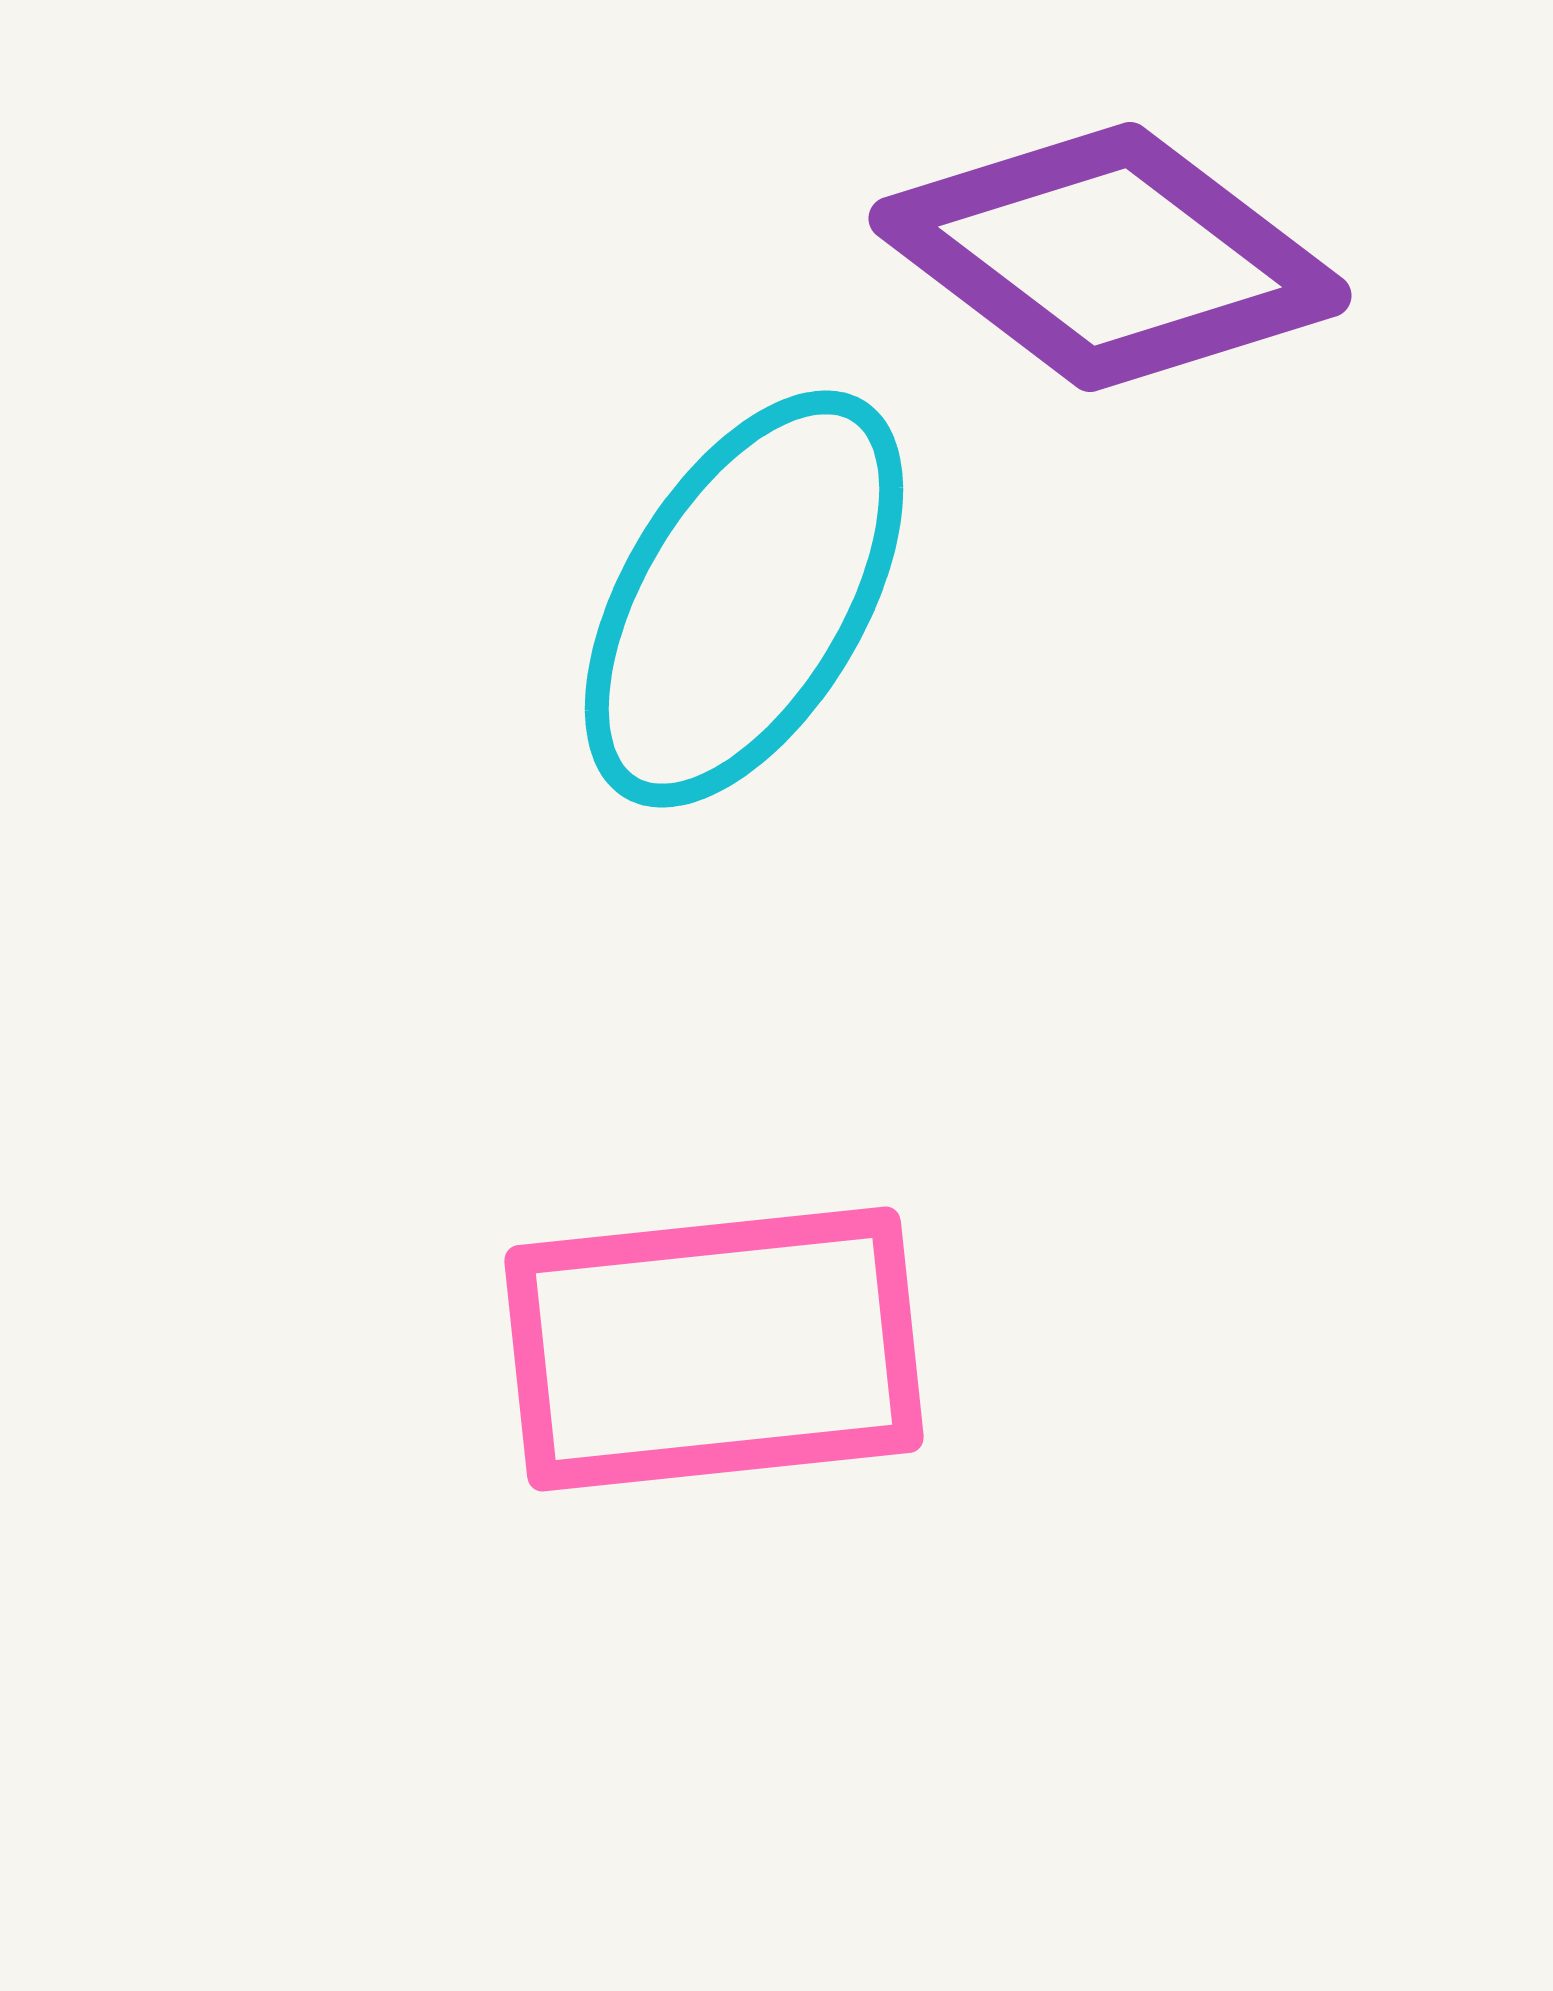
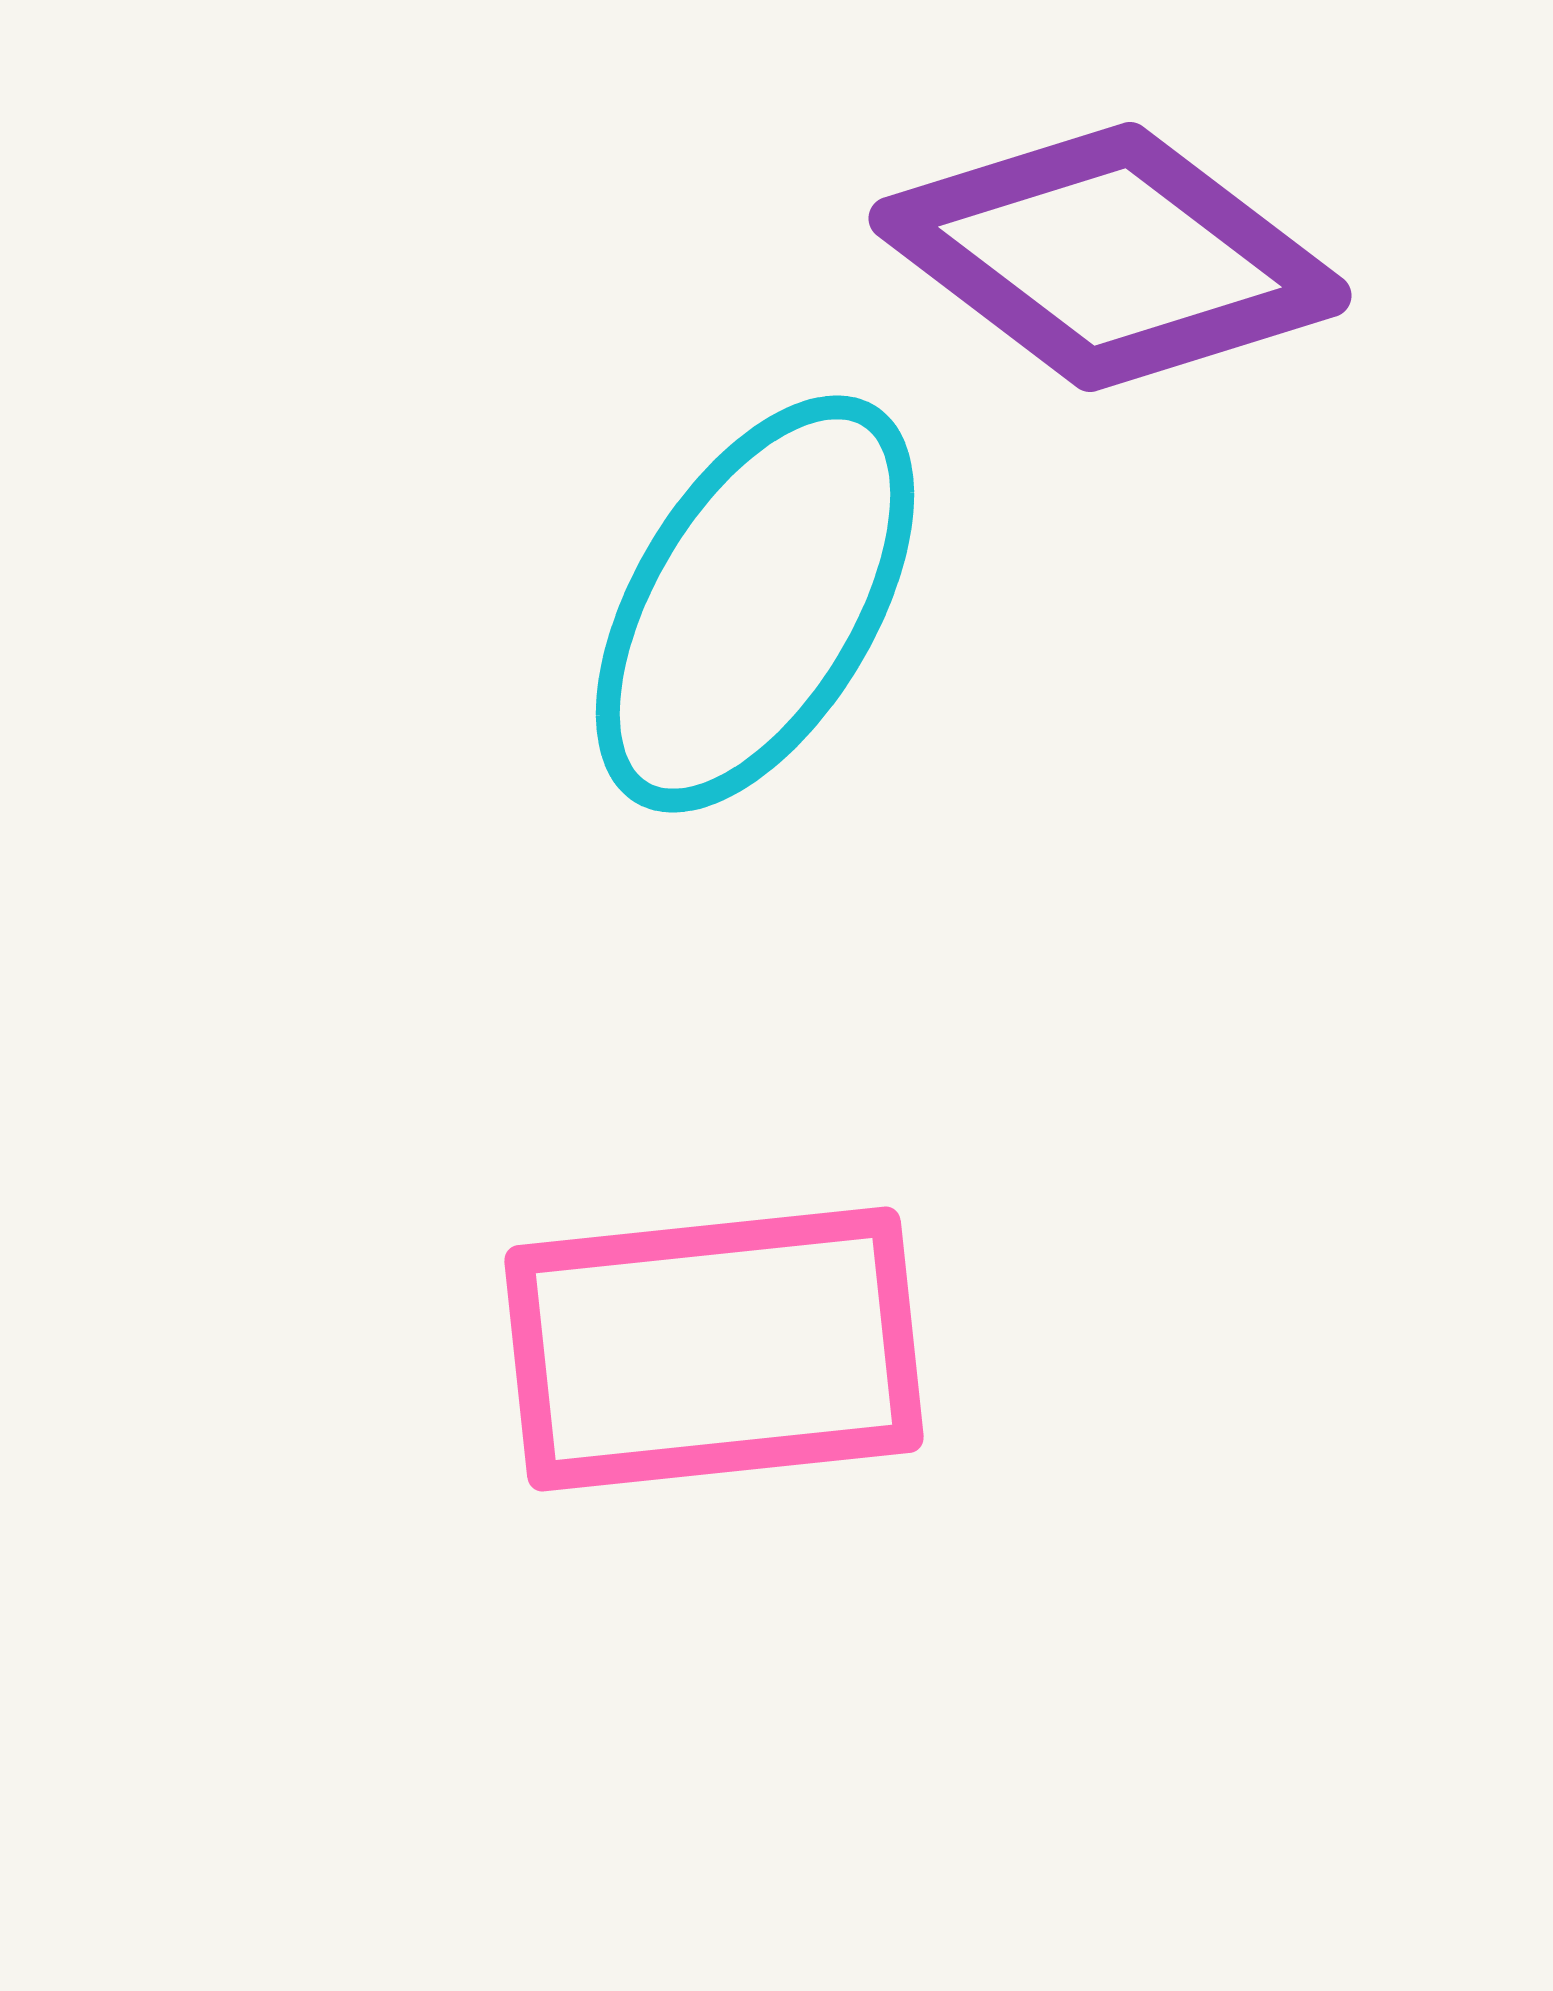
cyan ellipse: moved 11 px right, 5 px down
